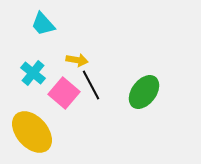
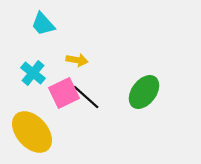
black line: moved 5 px left, 12 px down; rotated 20 degrees counterclockwise
pink square: rotated 24 degrees clockwise
